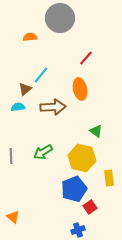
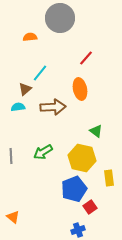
cyan line: moved 1 px left, 2 px up
